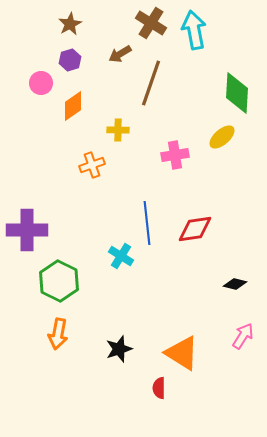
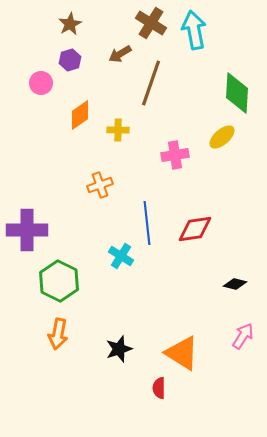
orange diamond: moved 7 px right, 9 px down
orange cross: moved 8 px right, 20 px down
